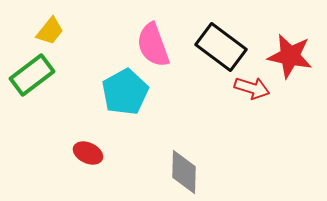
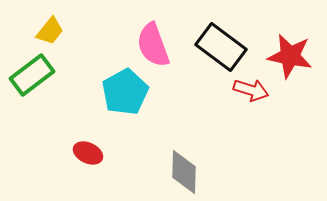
red arrow: moved 1 px left, 2 px down
